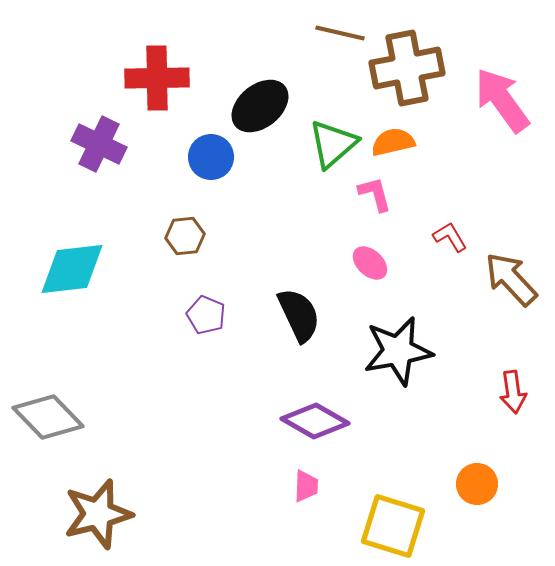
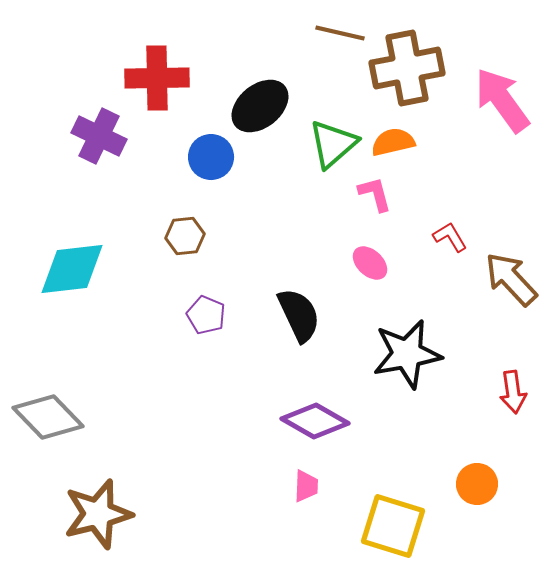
purple cross: moved 8 px up
black star: moved 9 px right, 3 px down
